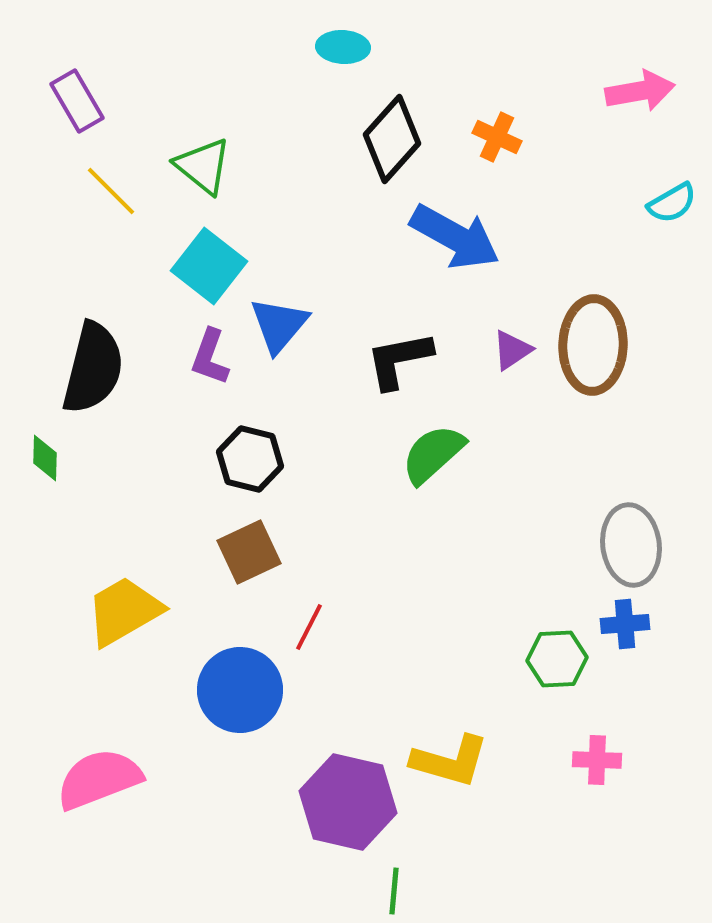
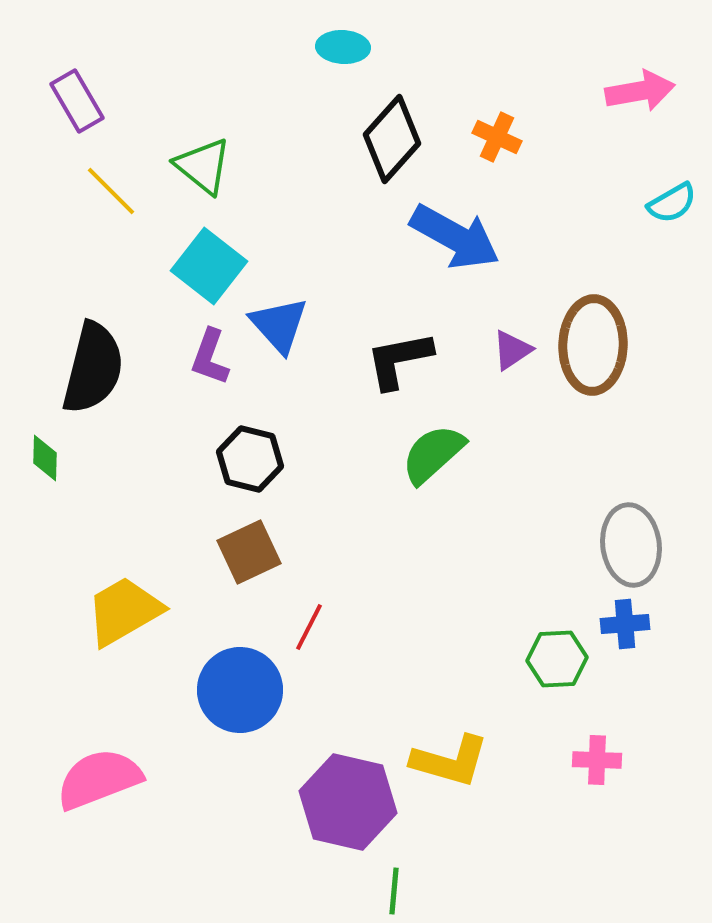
blue triangle: rotated 22 degrees counterclockwise
